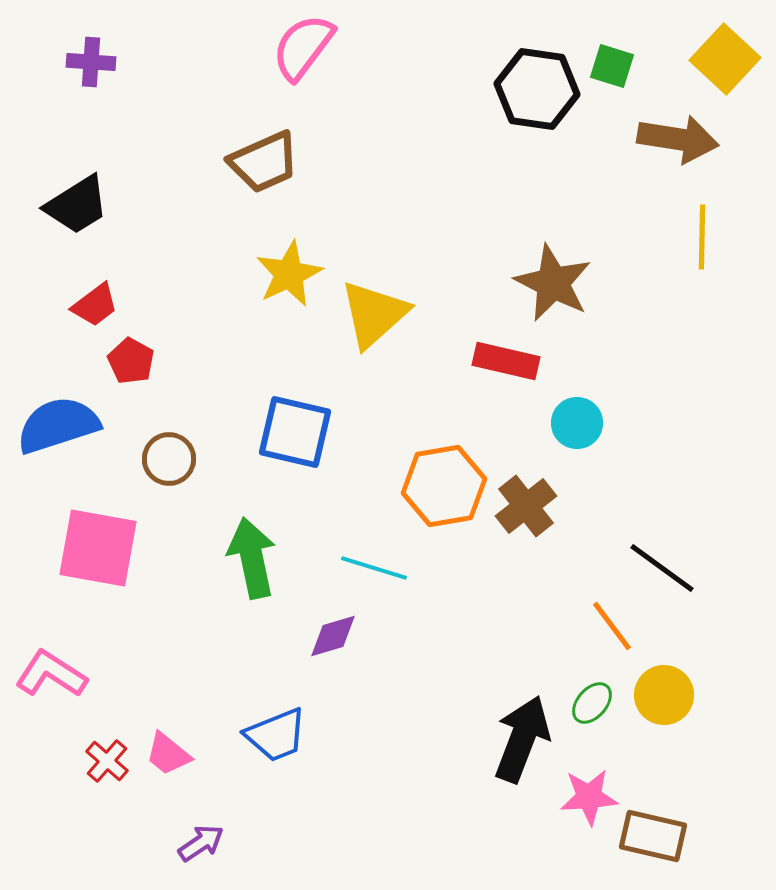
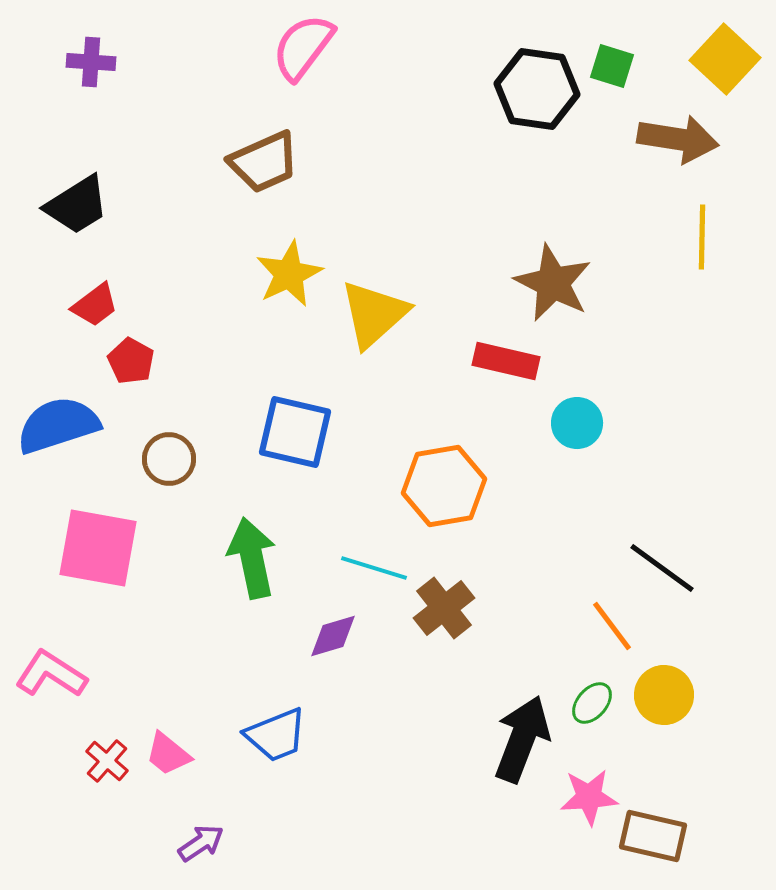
brown cross: moved 82 px left, 102 px down
